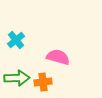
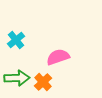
pink semicircle: rotated 35 degrees counterclockwise
orange cross: rotated 36 degrees counterclockwise
